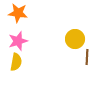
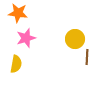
pink star: moved 8 px right, 3 px up
yellow semicircle: moved 2 px down
